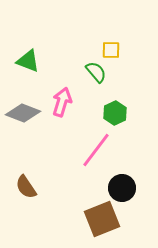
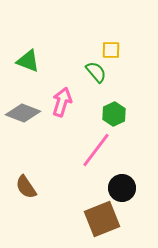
green hexagon: moved 1 px left, 1 px down
